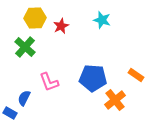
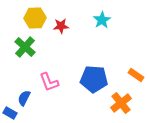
cyan star: rotated 24 degrees clockwise
red star: rotated 21 degrees clockwise
blue pentagon: moved 1 px right, 1 px down
orange cross: moved 6 px right, 3 px down
